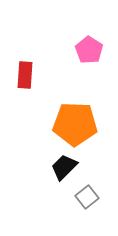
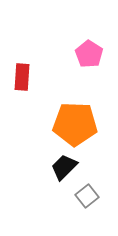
pink pentagon: moved 4 px down
red rectangle: moved 3 px left, 2 px down
gray square: moved 1 px up
